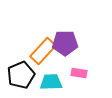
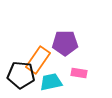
orange rectangle: moved 5 px left, 9 px down; rotated 8 degrees counterclockwise
black pentagon: rotated 28 degrees clockwise
cyan trapezoid: rotated 10 degrees counterclockwise
